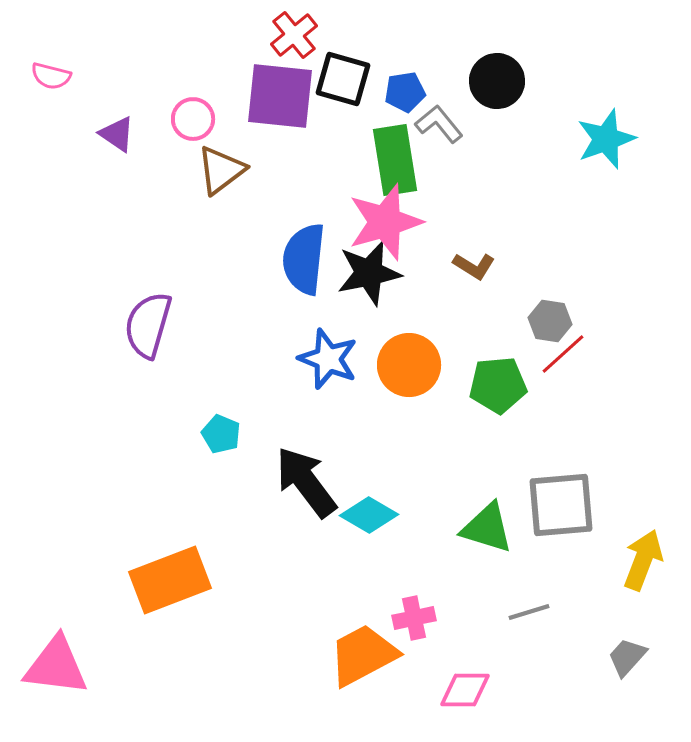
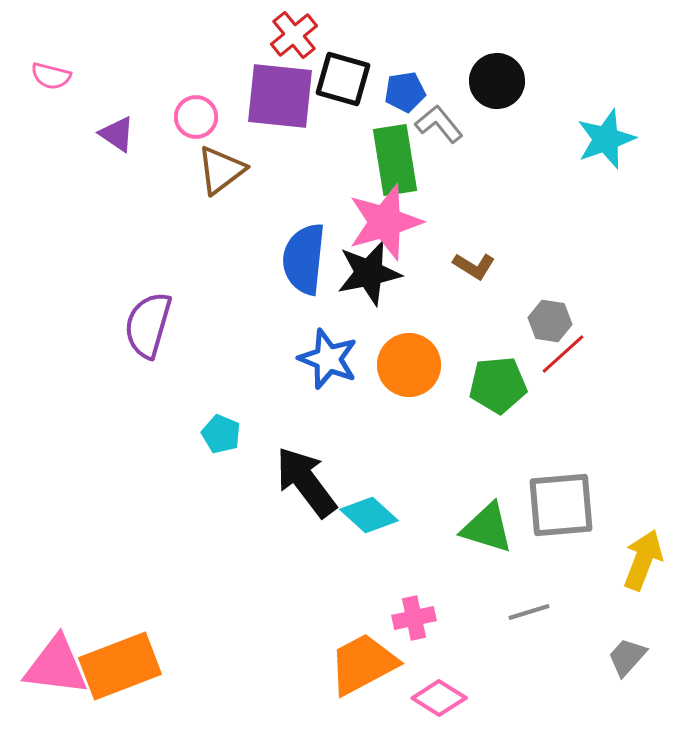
pink circle: moved 3 px right, 2 px up
cyan diamond: rotated 12 degrees clockwise
orange rectangle: moved 50 px left, 86 px down
orange trapezoid: moved 9 px down
pink diamond: moved 26 px left, 8 px down; rotated 32 degrees clockwise
